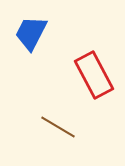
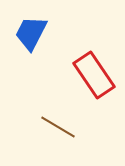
red rectangle: rotated 6 degrees counterclockwise
